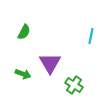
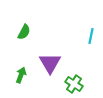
green arrow: moved 2 px left, 1 px down; rotated 91 degrees counterclockwise
green cross: moved 1 px up
